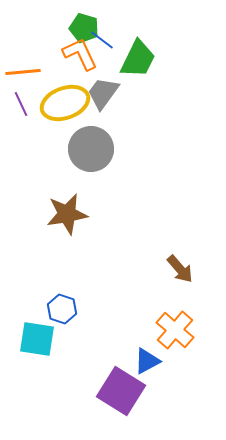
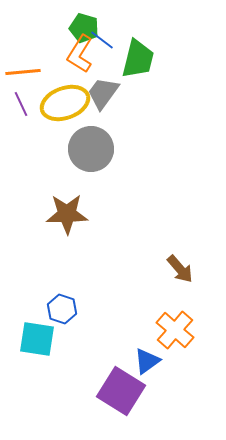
orange L-shape: rotated 123 degrees counterclockwise
green trapezoid: rotated 12 degrees counterclockwise
brown star: rotated 9 degrees clockwise
blue triangle: rotated 8 degrees counterclockwise
